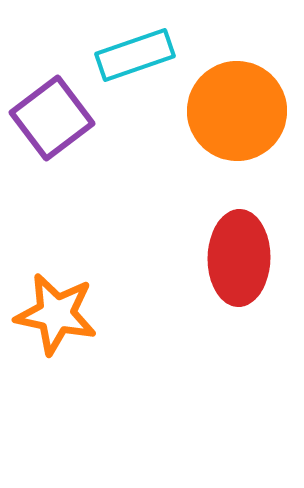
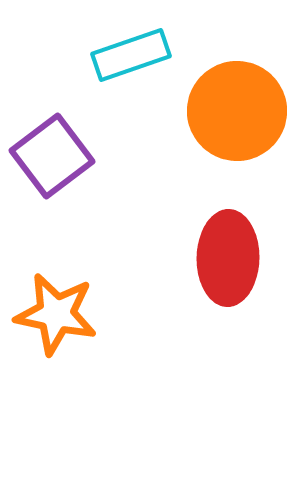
cyan rectangle: moved 4 px left
purple square: moved 38 px down
red ellipse: moved 11 px left
